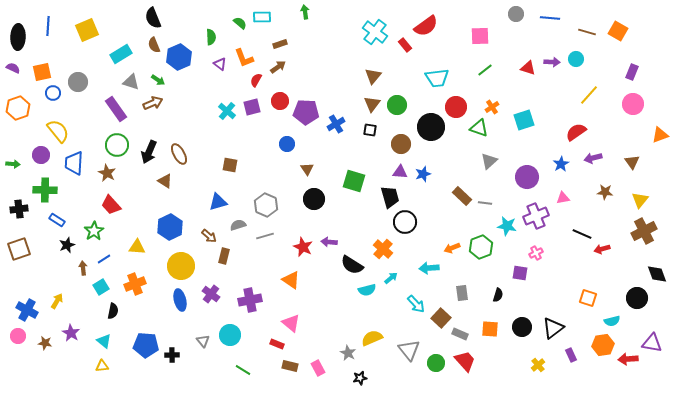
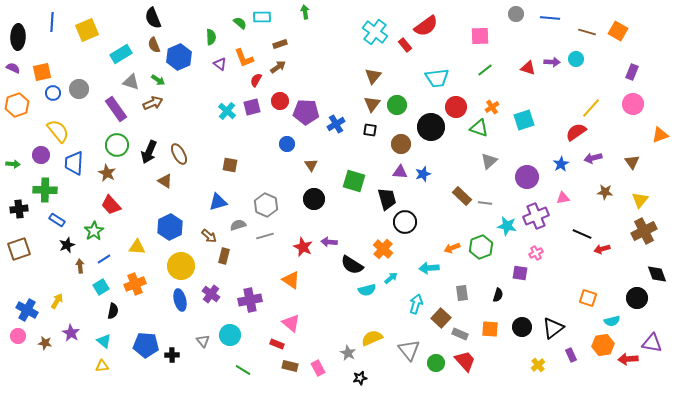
blue line at (48, 26): moved 4 px right, 4 px up
gray circle at (78, 82): moved 1 px right, 7 px down
yellow line at (589, 95): moved 2 px right, 13 px down
orange hexagon at (18, 108): moved 1 px left, 3 px up
brown triangle at (307, 169): moved 4 px right, 4 px up
black trapezoid at (390, 197): moved 3 px left, 2 px down
brown arrow at (83, 268): moved 3 px left, 2 px up
cyan arrow at (416, 304): rotated 120 degrees counterclockwise
